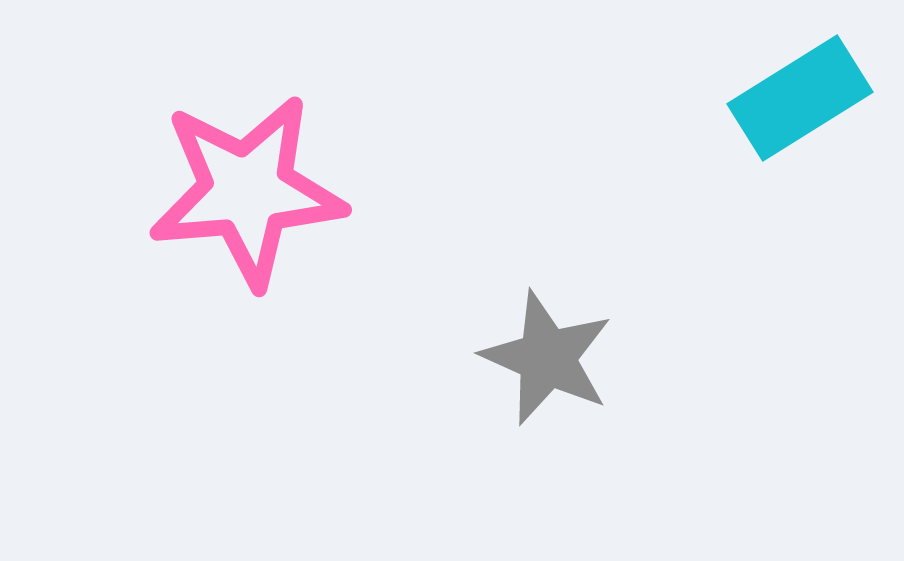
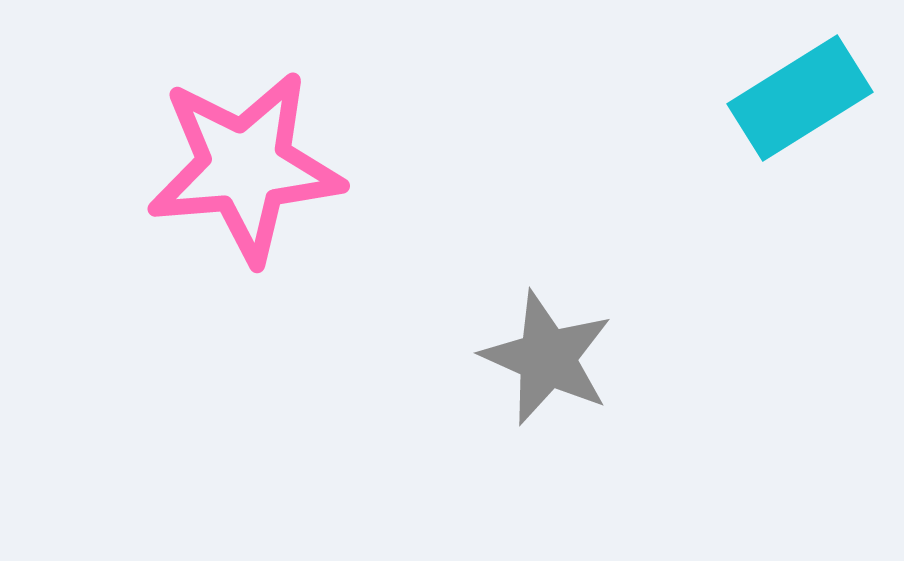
pink star: moved 2 px left, 24 px up
